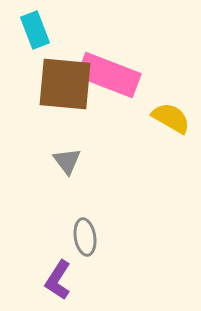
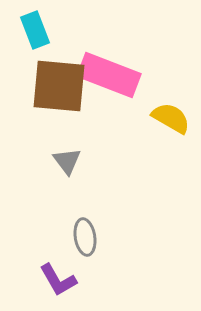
brown square: moved 6 px left, 2 px down
purple L-shape: rotated 63 degrees counterclockwise
